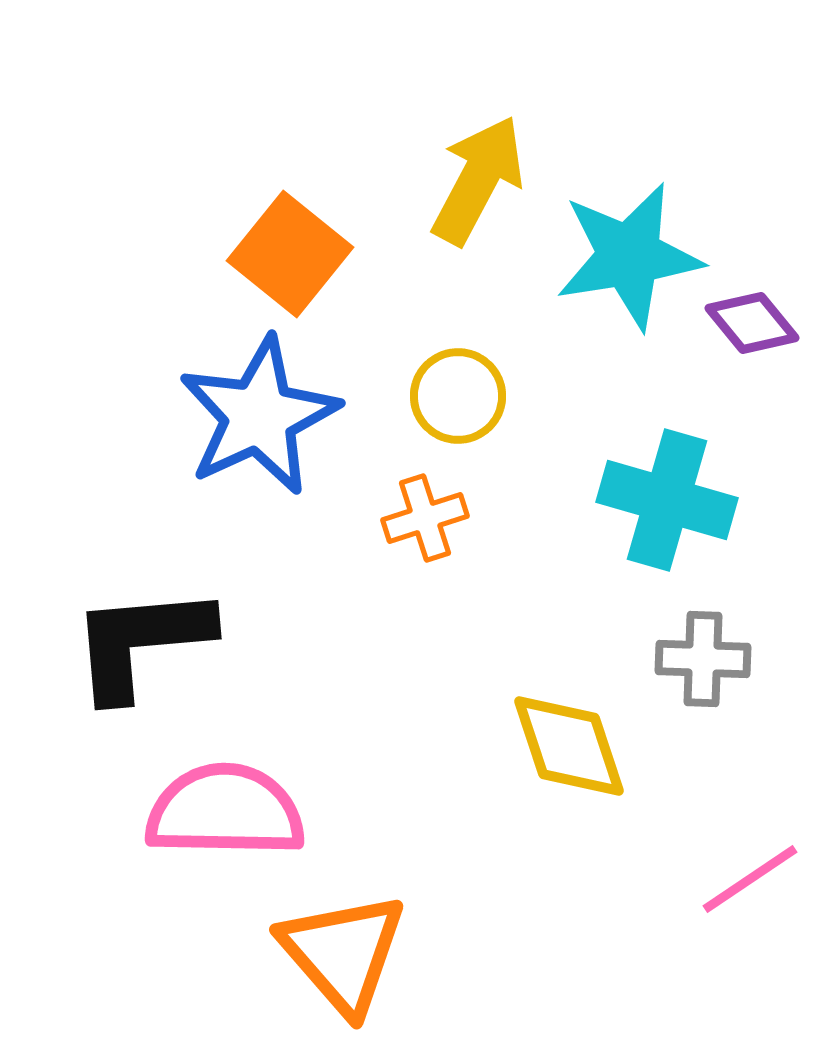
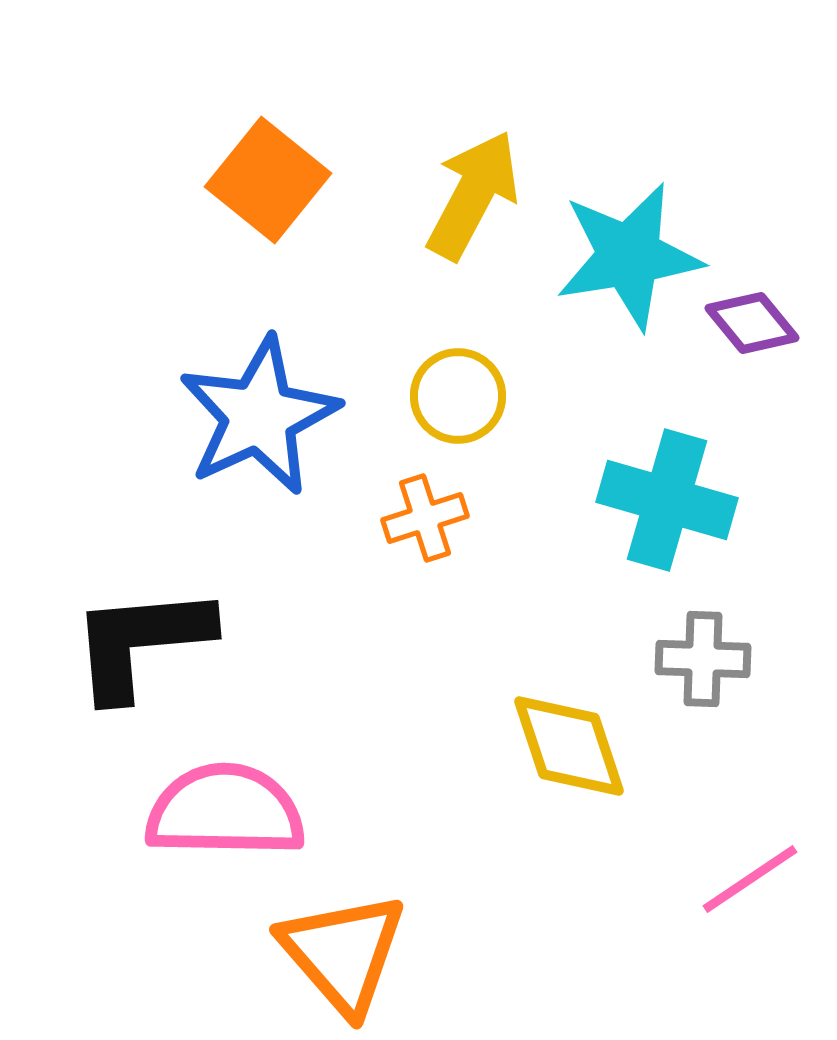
yellow arrow: moved 5 px left, 15 px down
orange square: moved 22 px left, 74 px up
